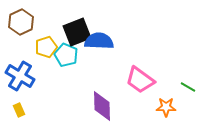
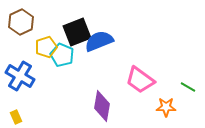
blue semicircle: rotated 24 degrees counterclockwise
cyan pentagon: moved 4 px left
purple diamond: rotated 12 degrees clockwise
yellow rectangle: moved 3 px left, 7 px down
